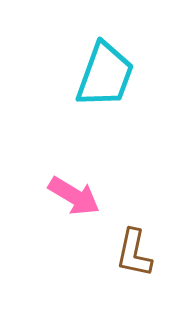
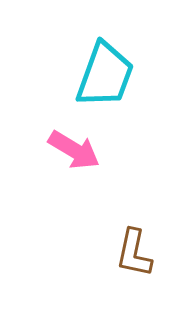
pink arrow: moved 46 px up
